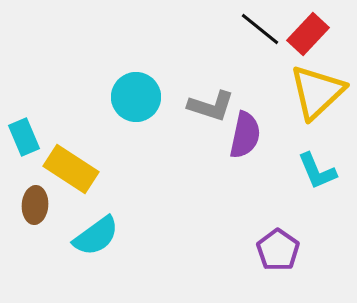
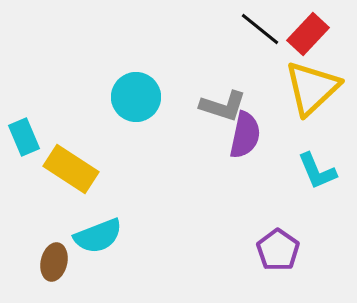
yellow triangle: moved 5 px left, 4 px up
gray L-shape: moved 12 px right
brown ellipse: moved 19 px right, 57 px down; rotated 9 degrees clockwise
cyan semicircle: moved 2 px right; rotated 15 degrees clockwise
